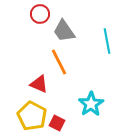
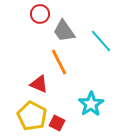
cyan line: moved 6 px left; rotated 30 degrees counterclockwise
